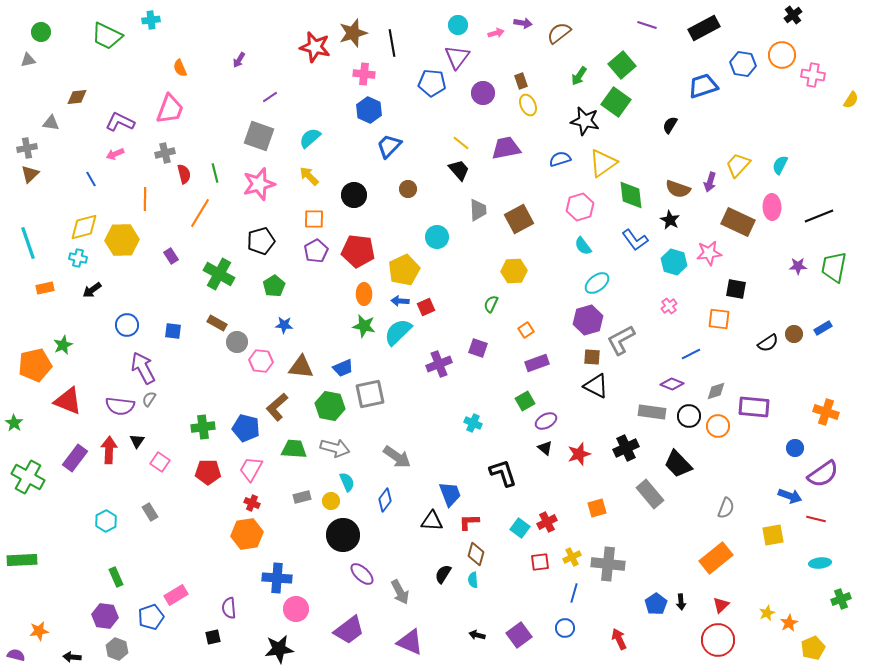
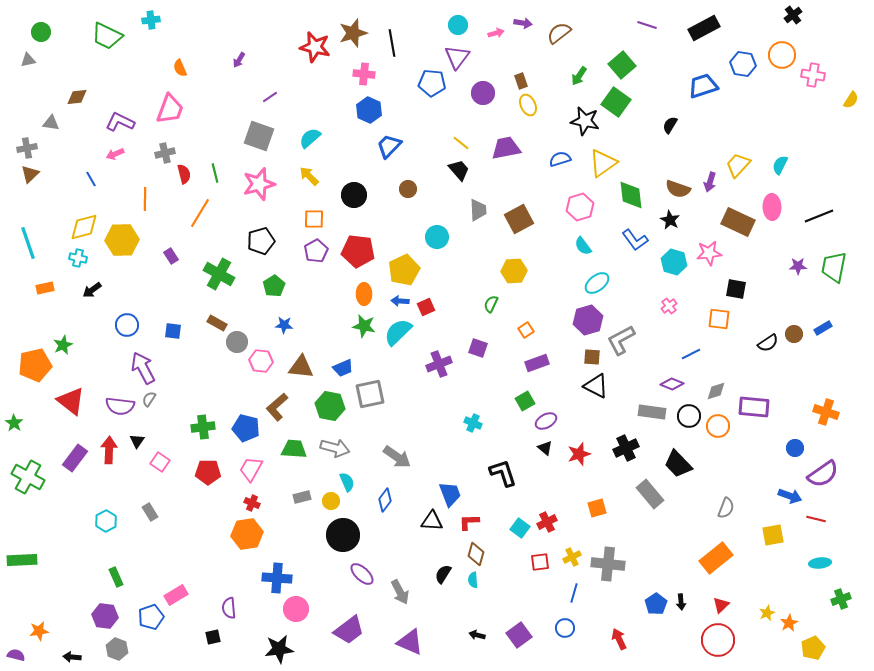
red triangle at (68, 401): moved 3 px right; rotated 16 degrees clockwise
